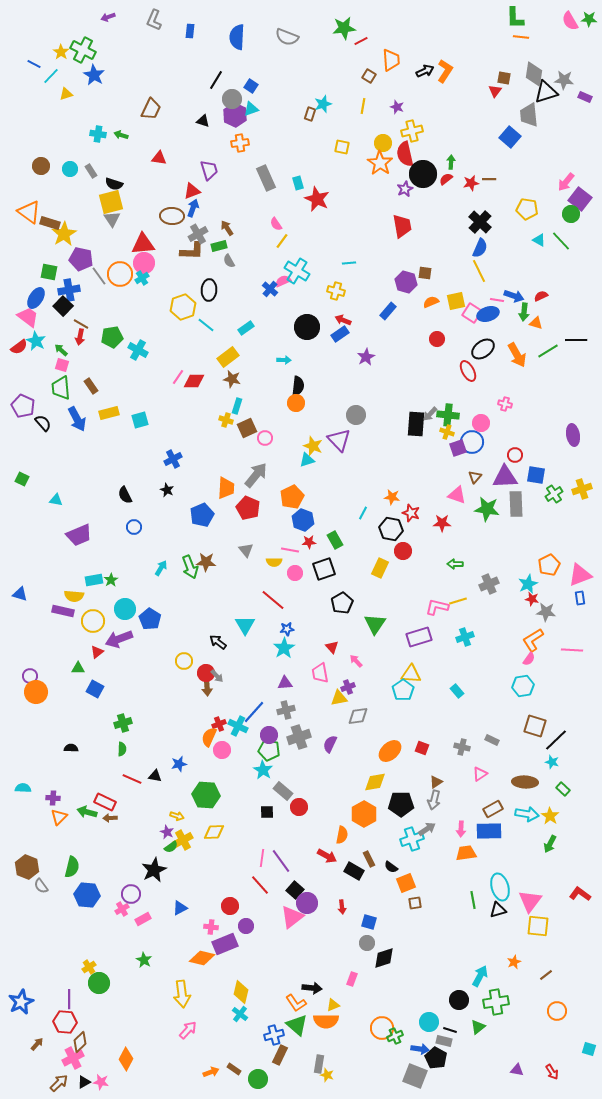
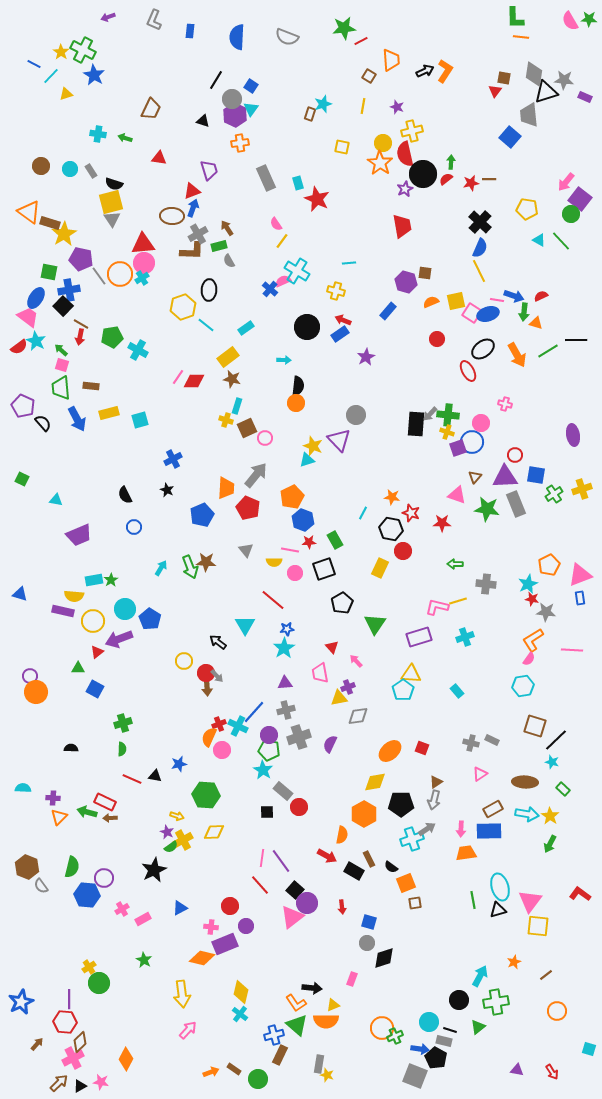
cyan triangle at (251, 109): rotated 35 degrees counterclockwise
green arrow at (121, 135): moved 4 px right, 3 px down
brown rectangle at (91, 386): rotated 49 degrees counterclockwise
gray rectangle at (516, 504): rotated 20 degrees counterclockwise
gray cross at (489, 584): moved 3 px left; rotated 30 degrees clockwise
gray cross at (462, 747): moved 9 px right, 4 px up
purple circle at (131, 894): moved 27 px left, 16 px up
black triangle at (84, 1082): moved 4 px left, 4 px down
